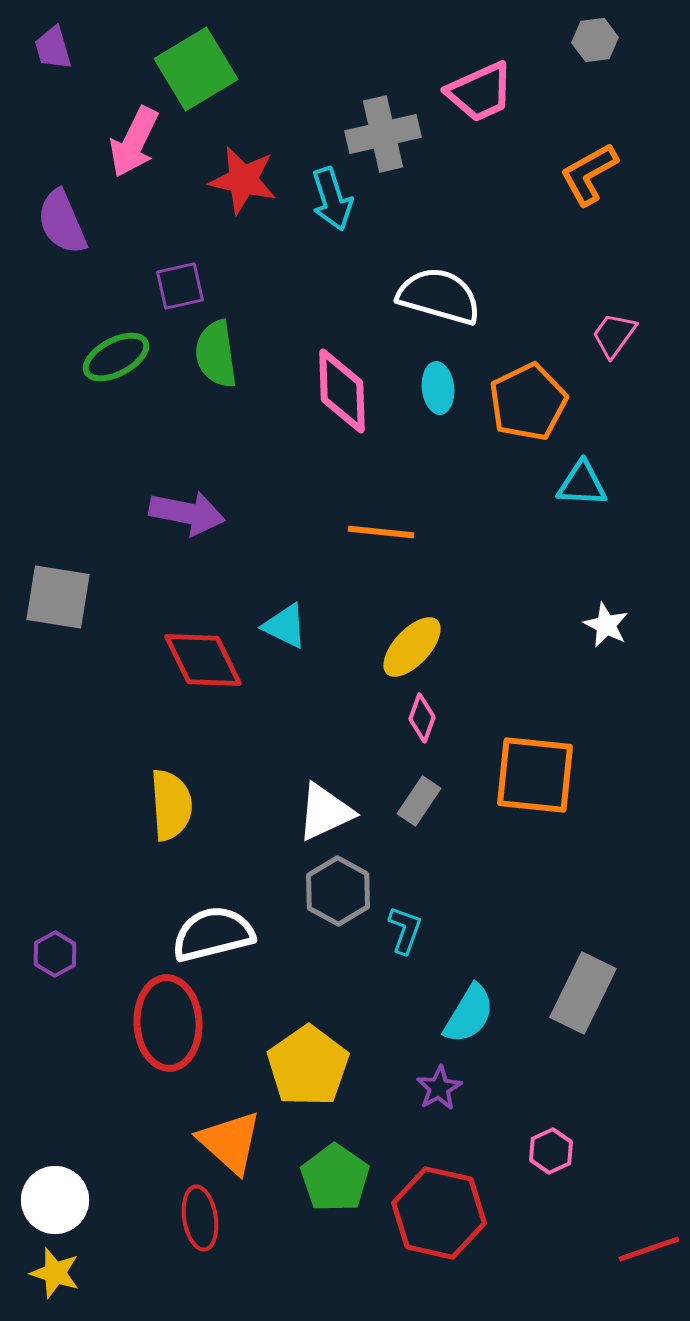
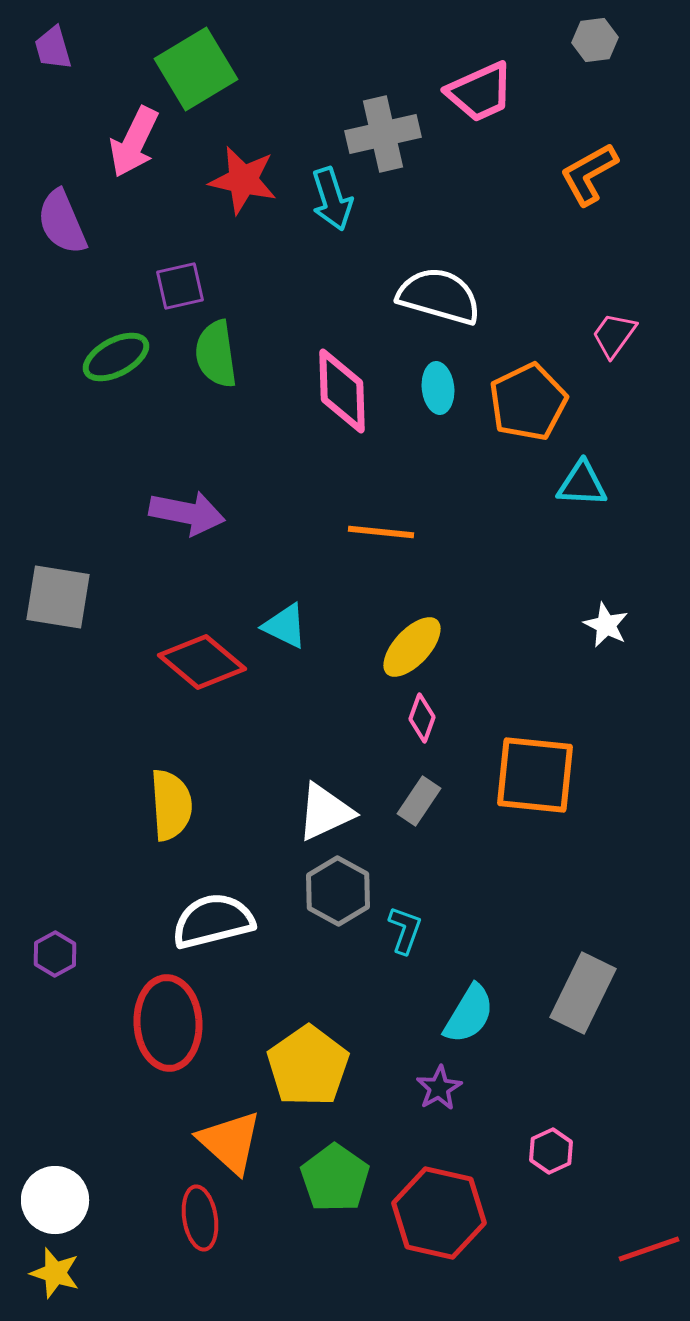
red diamond at (203, 660): moved 1 px left, 2 px down; rotated 24 degrees counterclockwise
white semicircle at (213, 934): moved 13 px up
